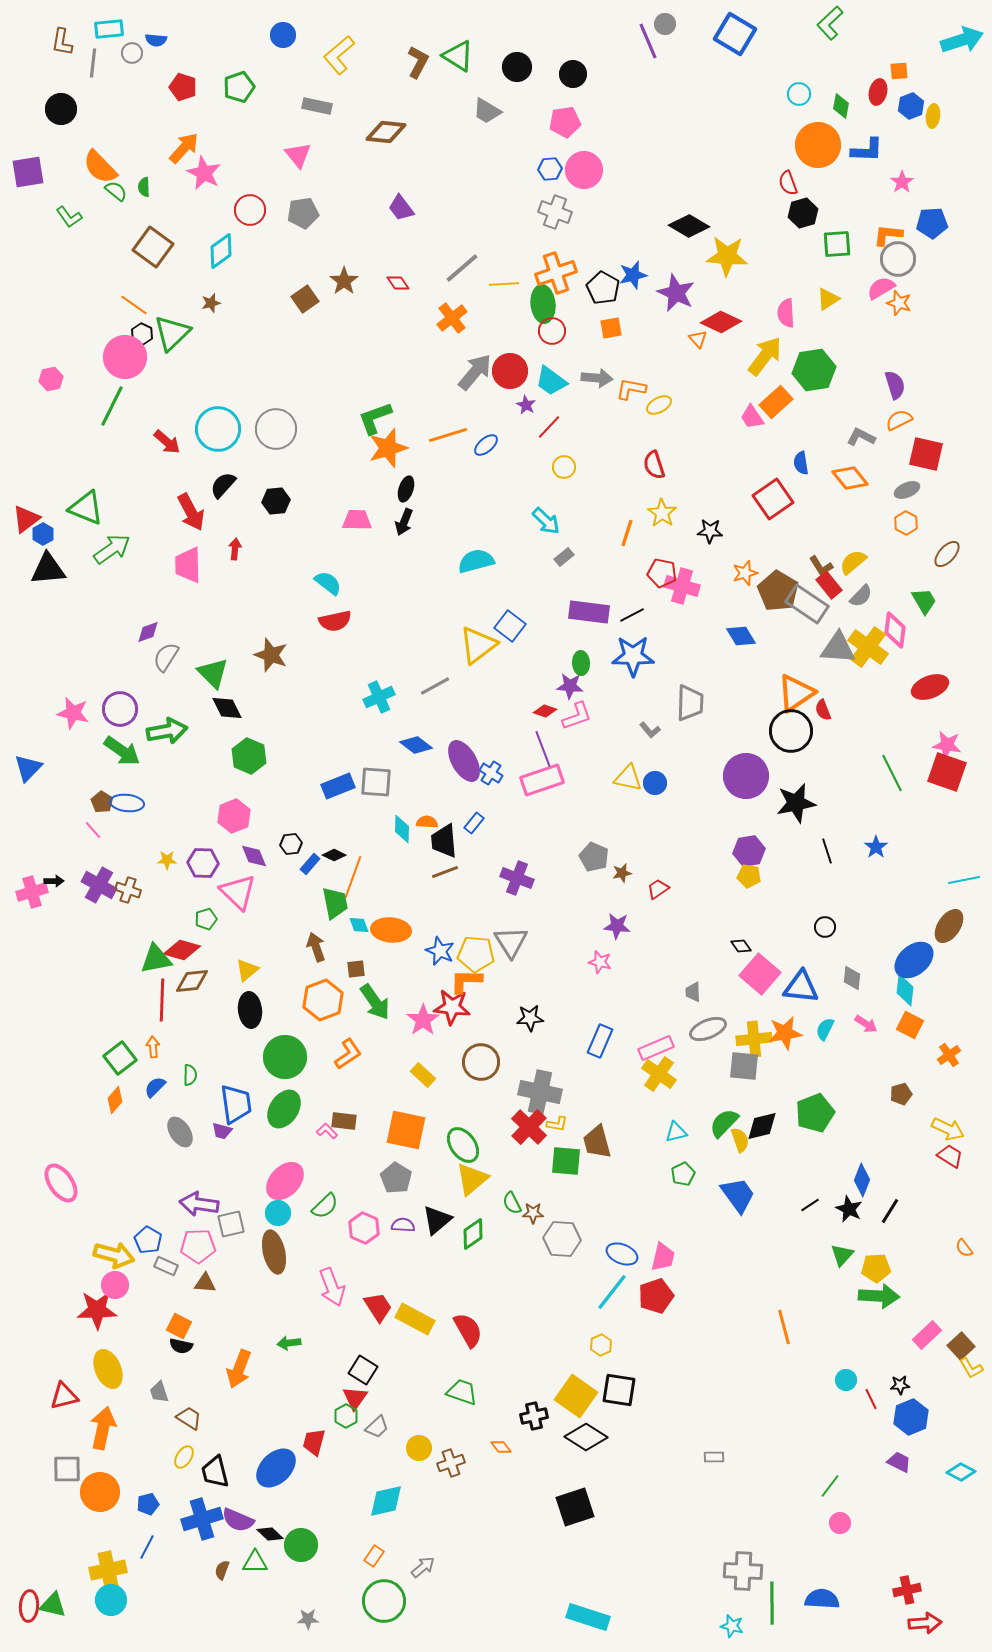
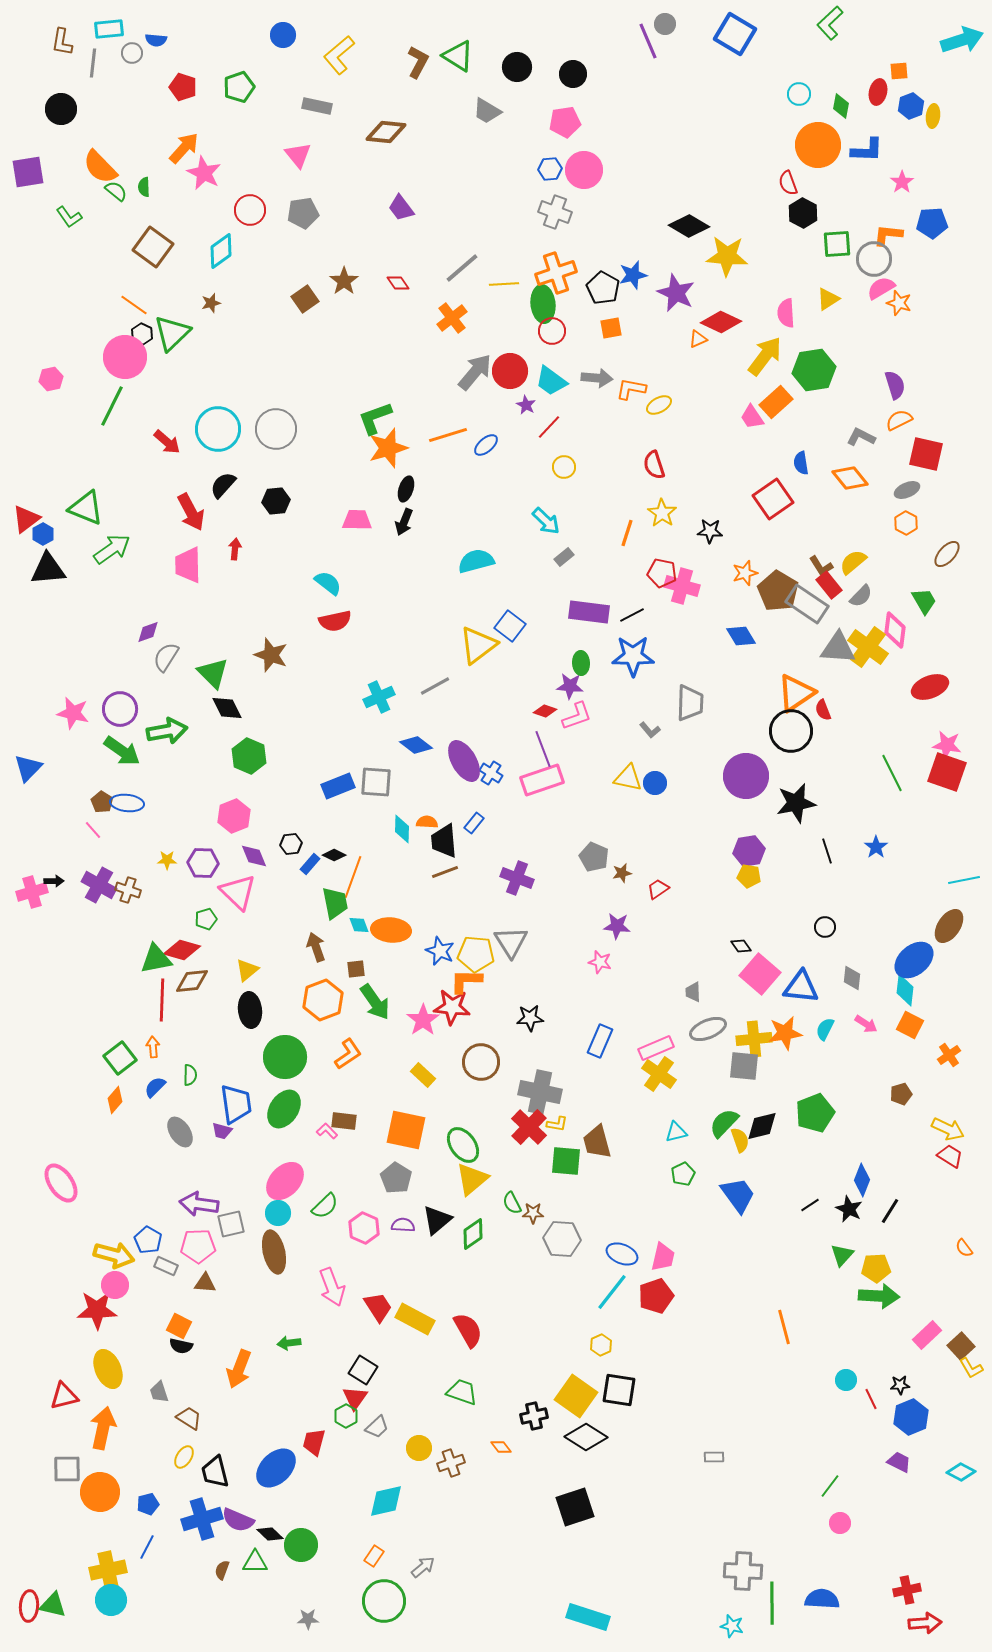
black hexagon at (803, 213): rotated 16 degrees counterclockwise
gray circle at (898, 259): moved 24 px left
orange triangle at (698, 339): rotated 48 degrees clockwise
